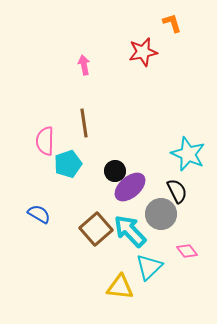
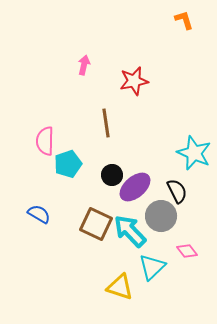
orange L-shape: moved 12 px right, 3 px up
red star: moved 9 px left, 29 px down
pink arrow: rotated 24 degrees clockwise
brown line: moved 22 px right
cyan star: moved 6 px right, 1 px up
black circle: moved 3 px left, 4 px down
purple ellipse: moved 5 px right
gray circle: moved 2 px down
brown square: moved 5 px up; rotated 24 degrees counterclockwise
cyan triangle: moved 3 px right
yellow triangle: rotated 12 degrees clockwise
